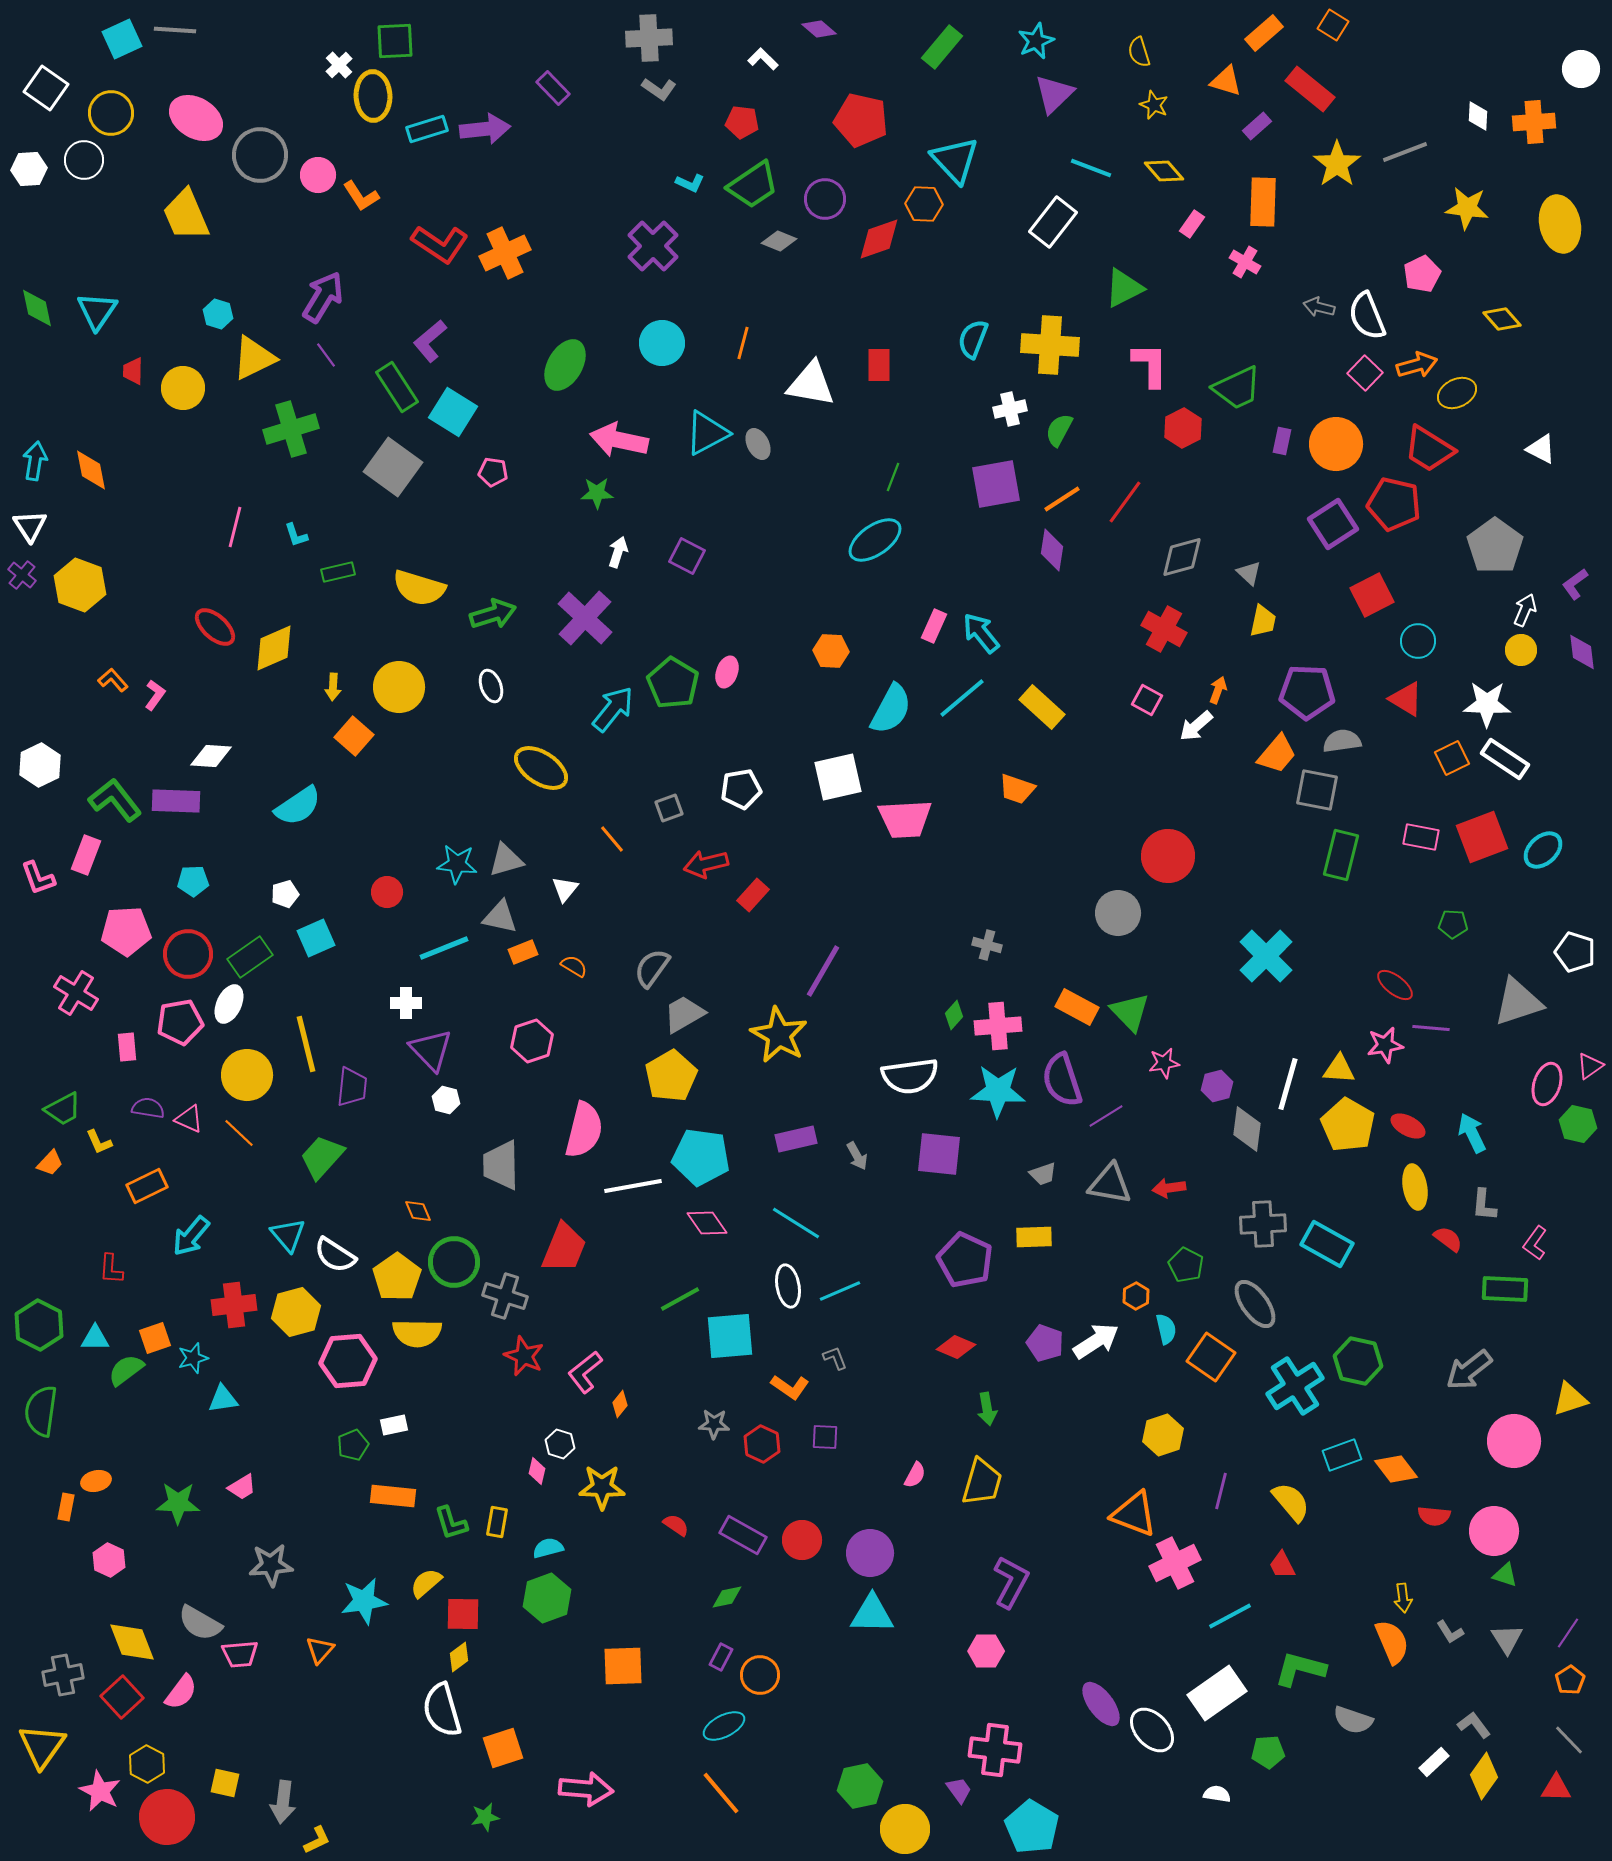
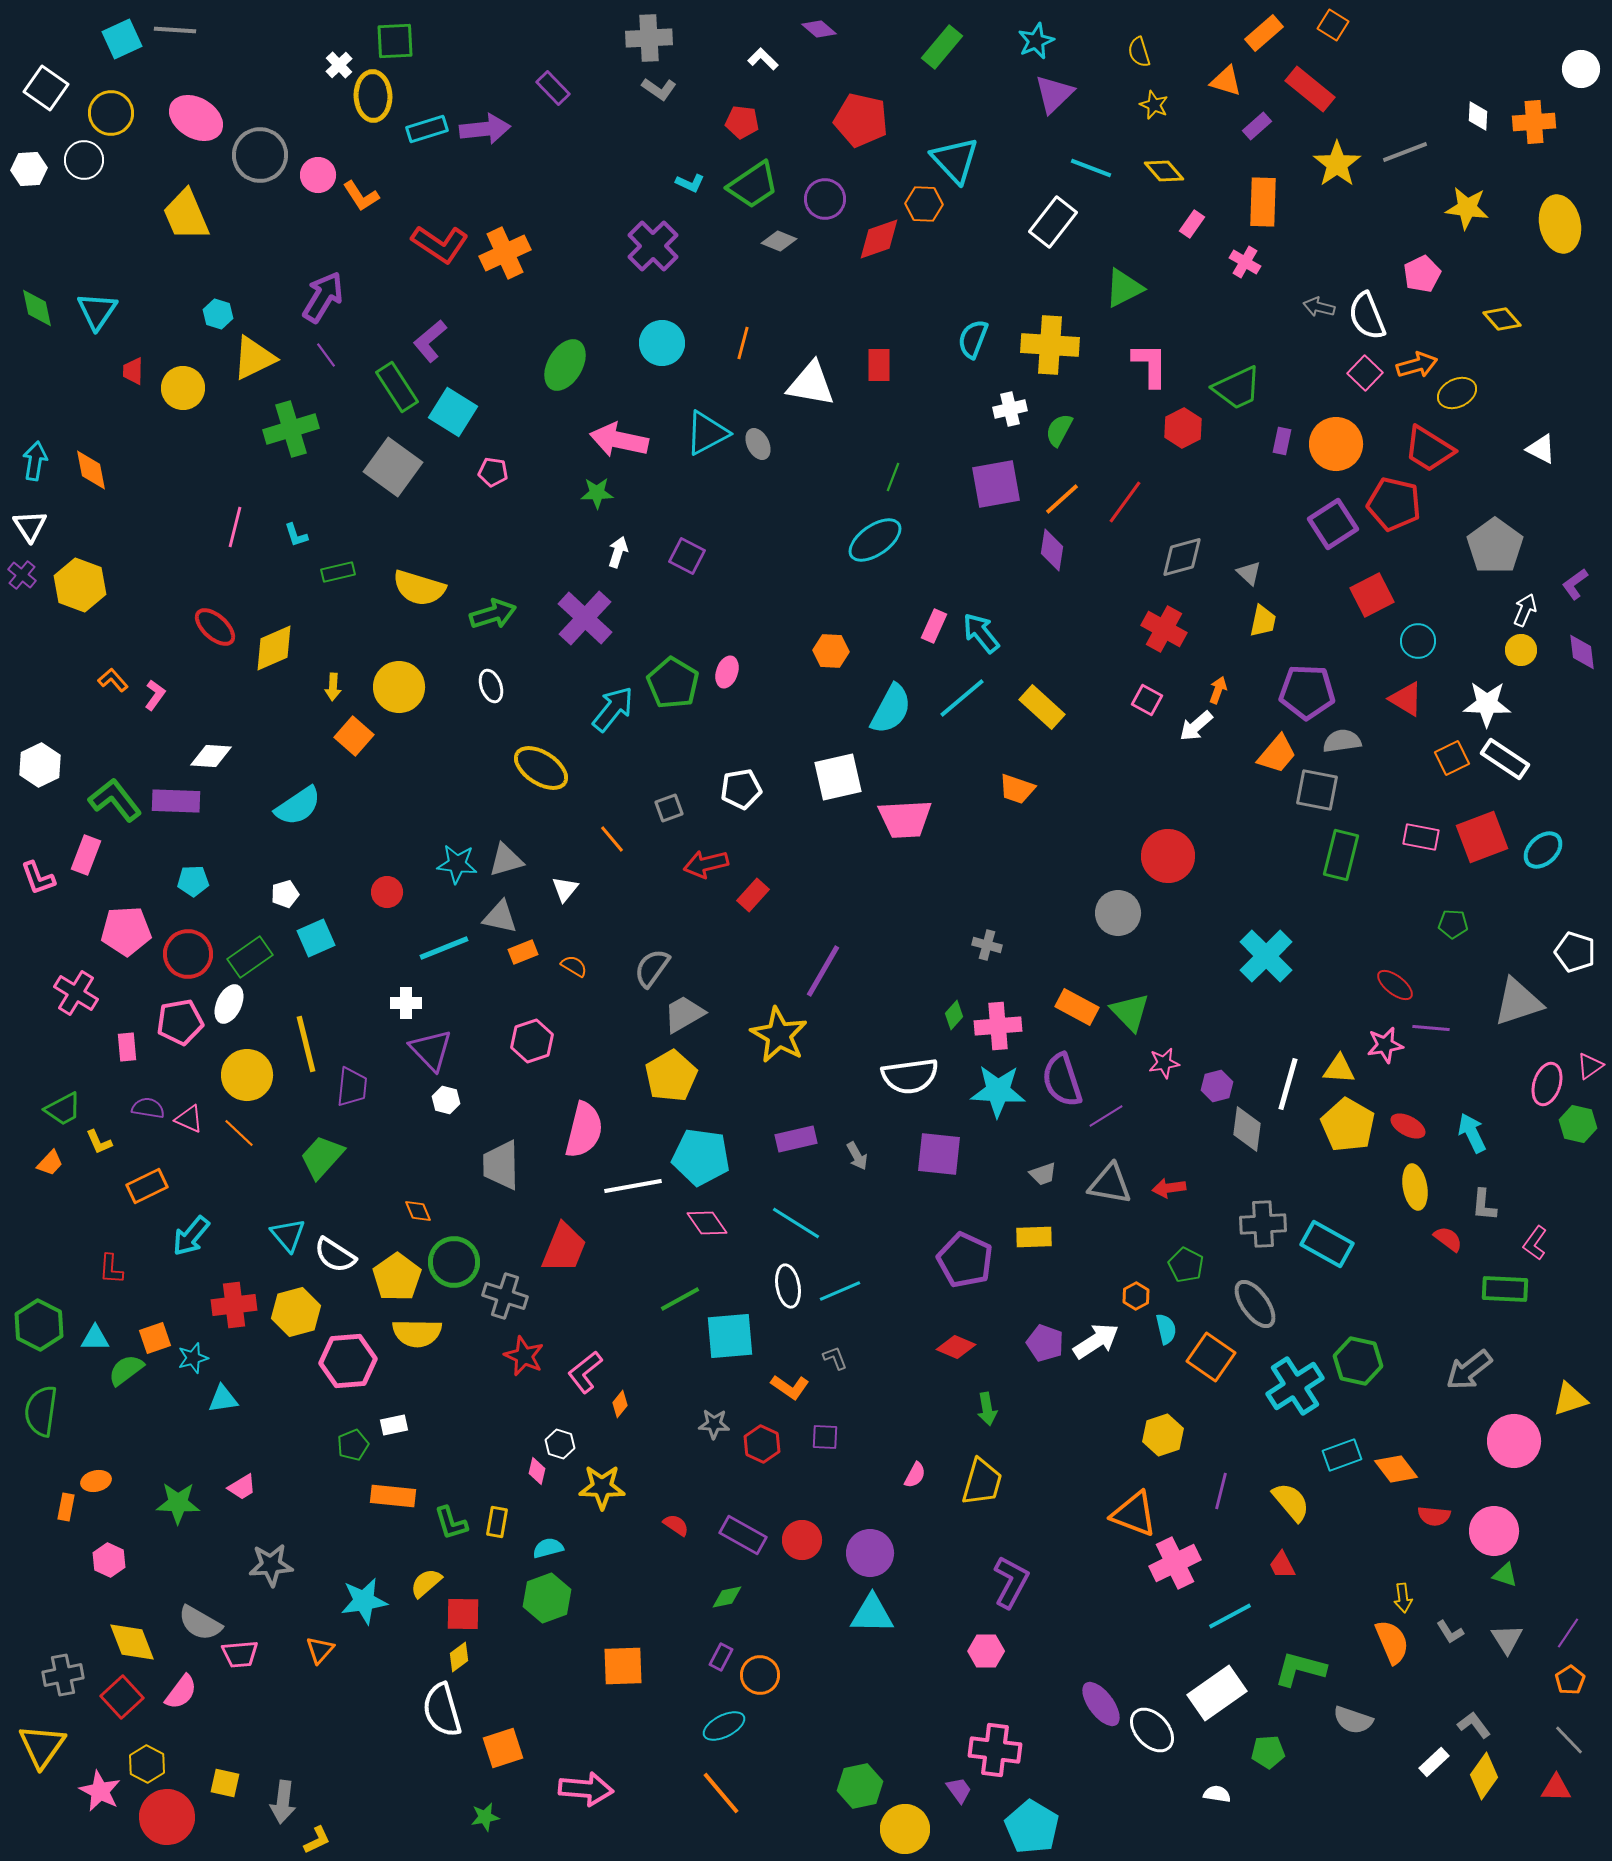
orange line at (1062, 499): rotated 9 degrees counterclockwise
